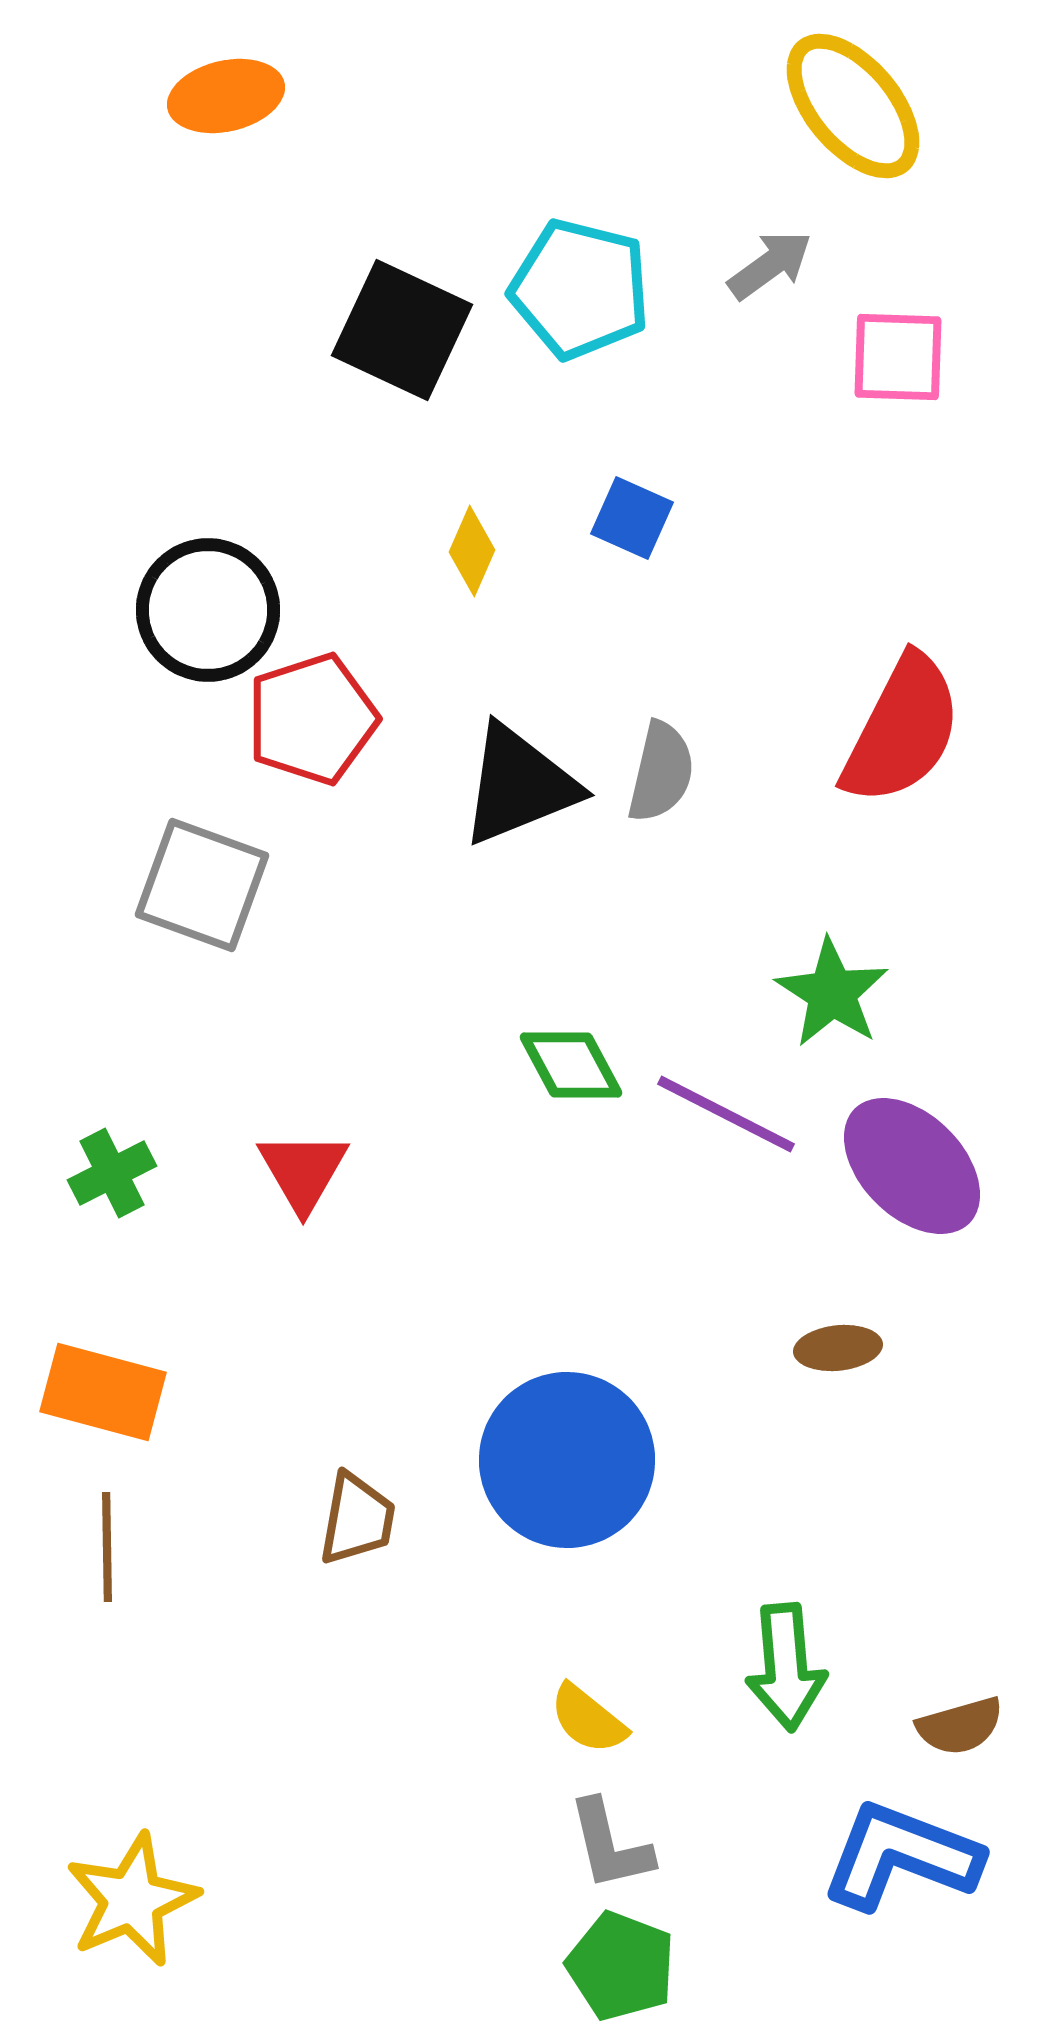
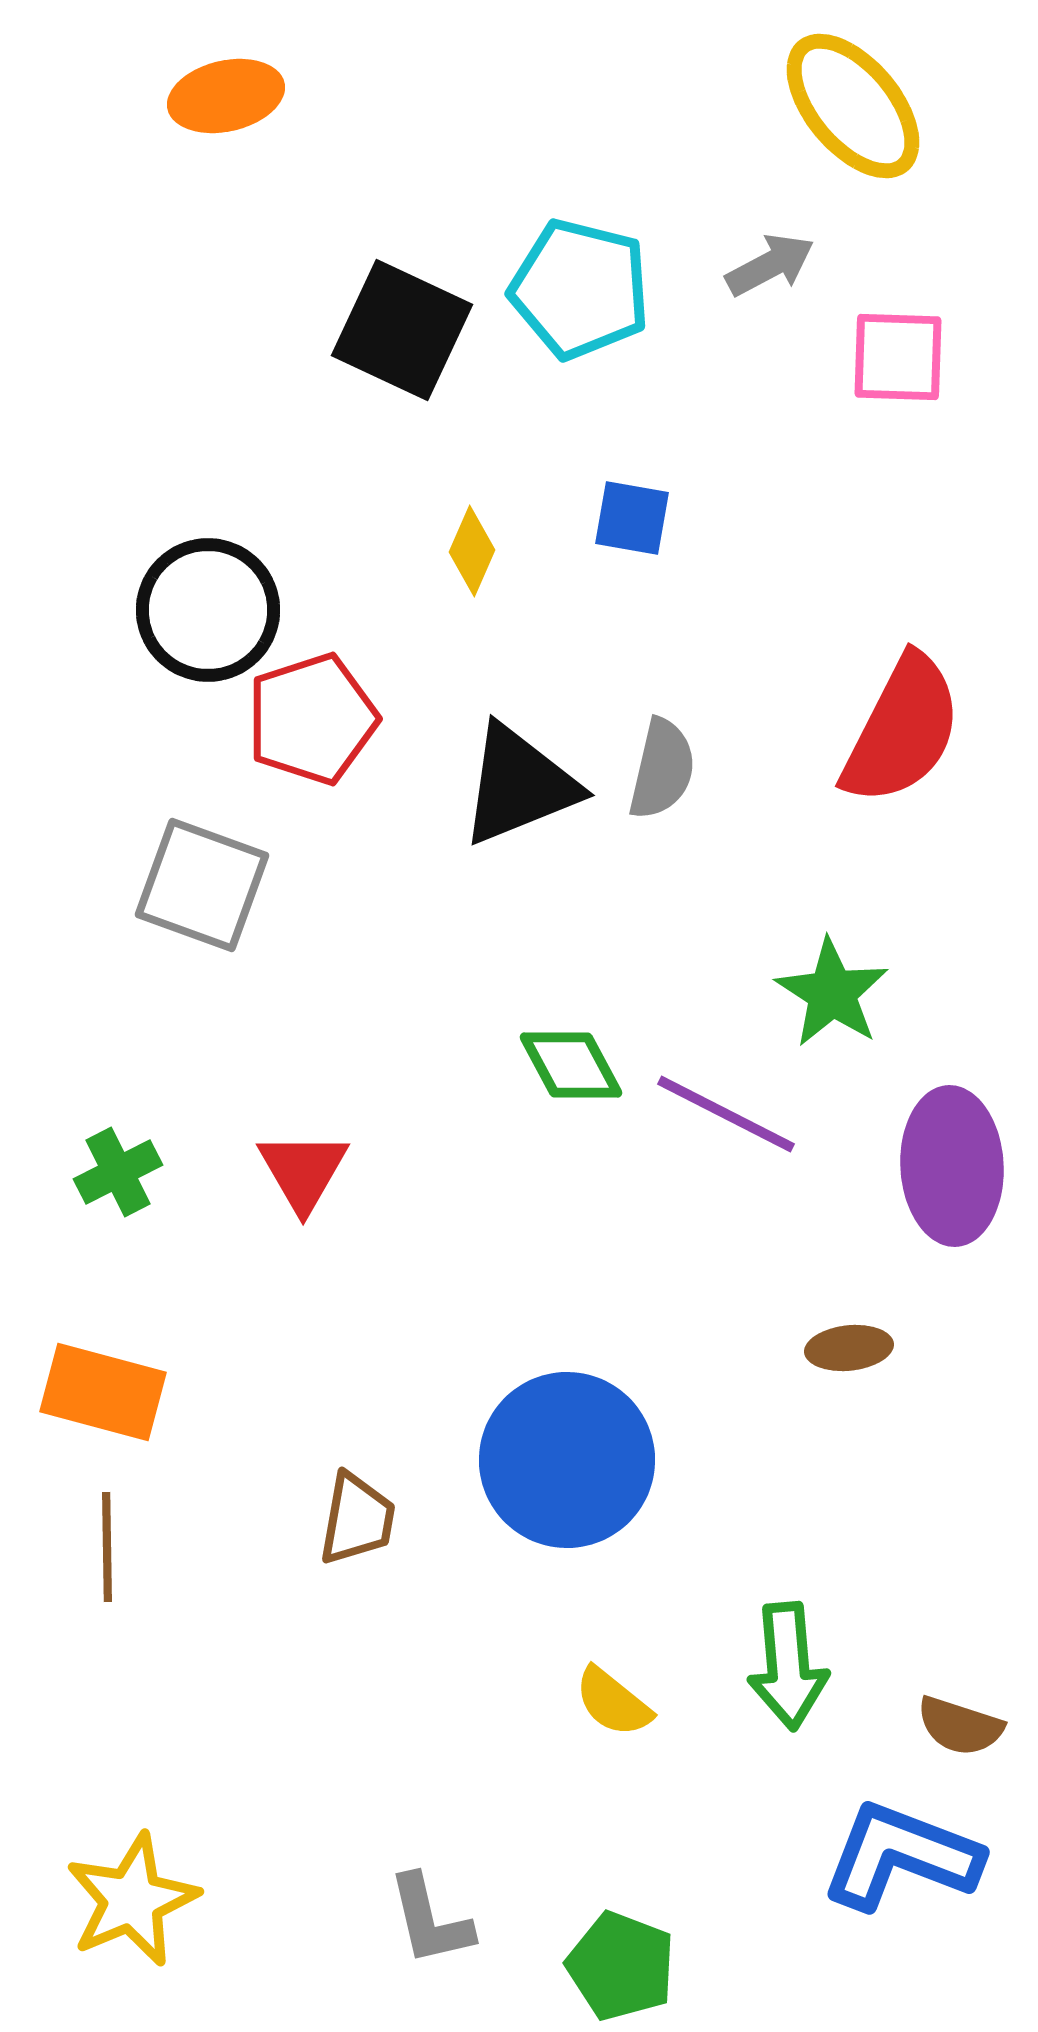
gray arrow: rotated 8 degrees clockwise
blue square: rotated 14 degrees counterclockwise
gray semicircle: moved 1 px right, 3 px up
purple ellipse: moved 40 px right; rotated 42 degrees clockwise
green cross: moved 6 px right, 1 px up
brown ellipse: moved 11 px right
green arrow: moved 2 px right, 1 px up
yellow semicircle: moved 25 px right, 17 px up
brown semicircle: rotated 34 degrees clockwise
gray L-shape: moved 180 px left, 75 px down
